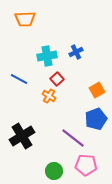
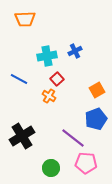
blue cross: moved 1 px left, 1 px up
pink pentagon: moved 2 px up
green circle: moved 3 px left, 3 px up
